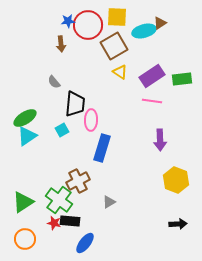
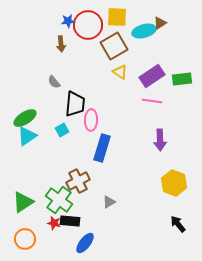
yellow hexagon: moved 2 px left, 3 px down
black arrow: rotated 126 degrees counterclockwise
